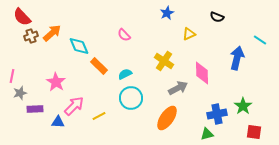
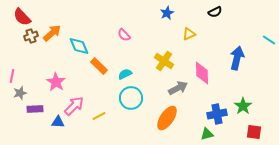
black semicircle: moved 2 px left, 5 px up; rotated 48 degrees counterclockwise
cyan line: moved 9 px right
